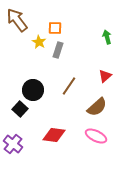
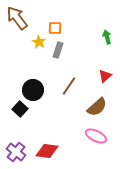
brown arrow: moved 2 px up
red diamond: moved 7 px left, 16 px down
purple cross: moved 3 px right, 8 px down
